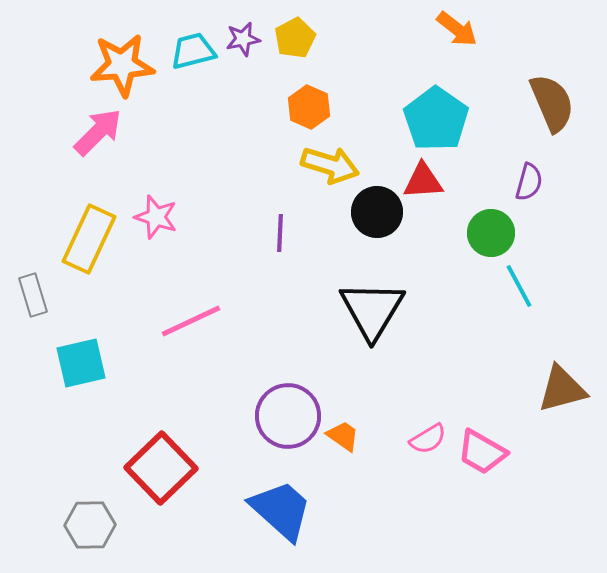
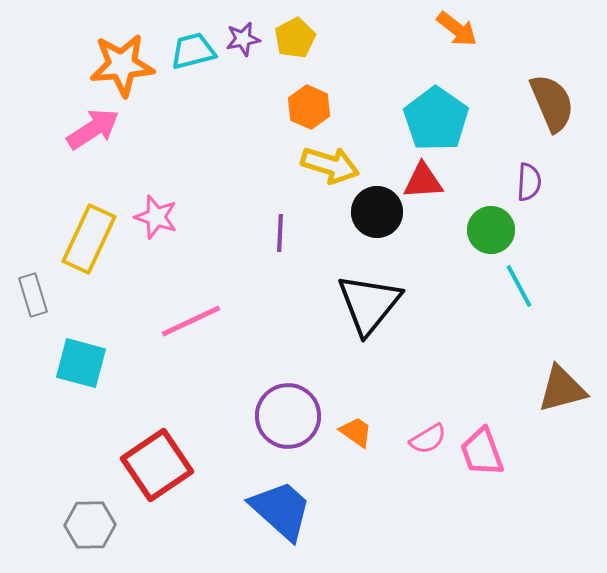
pink arrow: moved 5 px left, 3 px up; rotated 12 degrees clockwise
purple semicircle: rotated 12 degrees counterclockwise
green circle: moved 3 px up
black triangle: moved 3 px left, 6 px up; rotated 8 degrees clockwise
cyan square: rotated 28 degrees clockwise
orange trapezoid: moved 13 px right, 4 px up
pink trapezoid: rotated 40 degrees clockwise
red square: moved 4 px left, 3 px up; rotated 10 degrees clockwise
